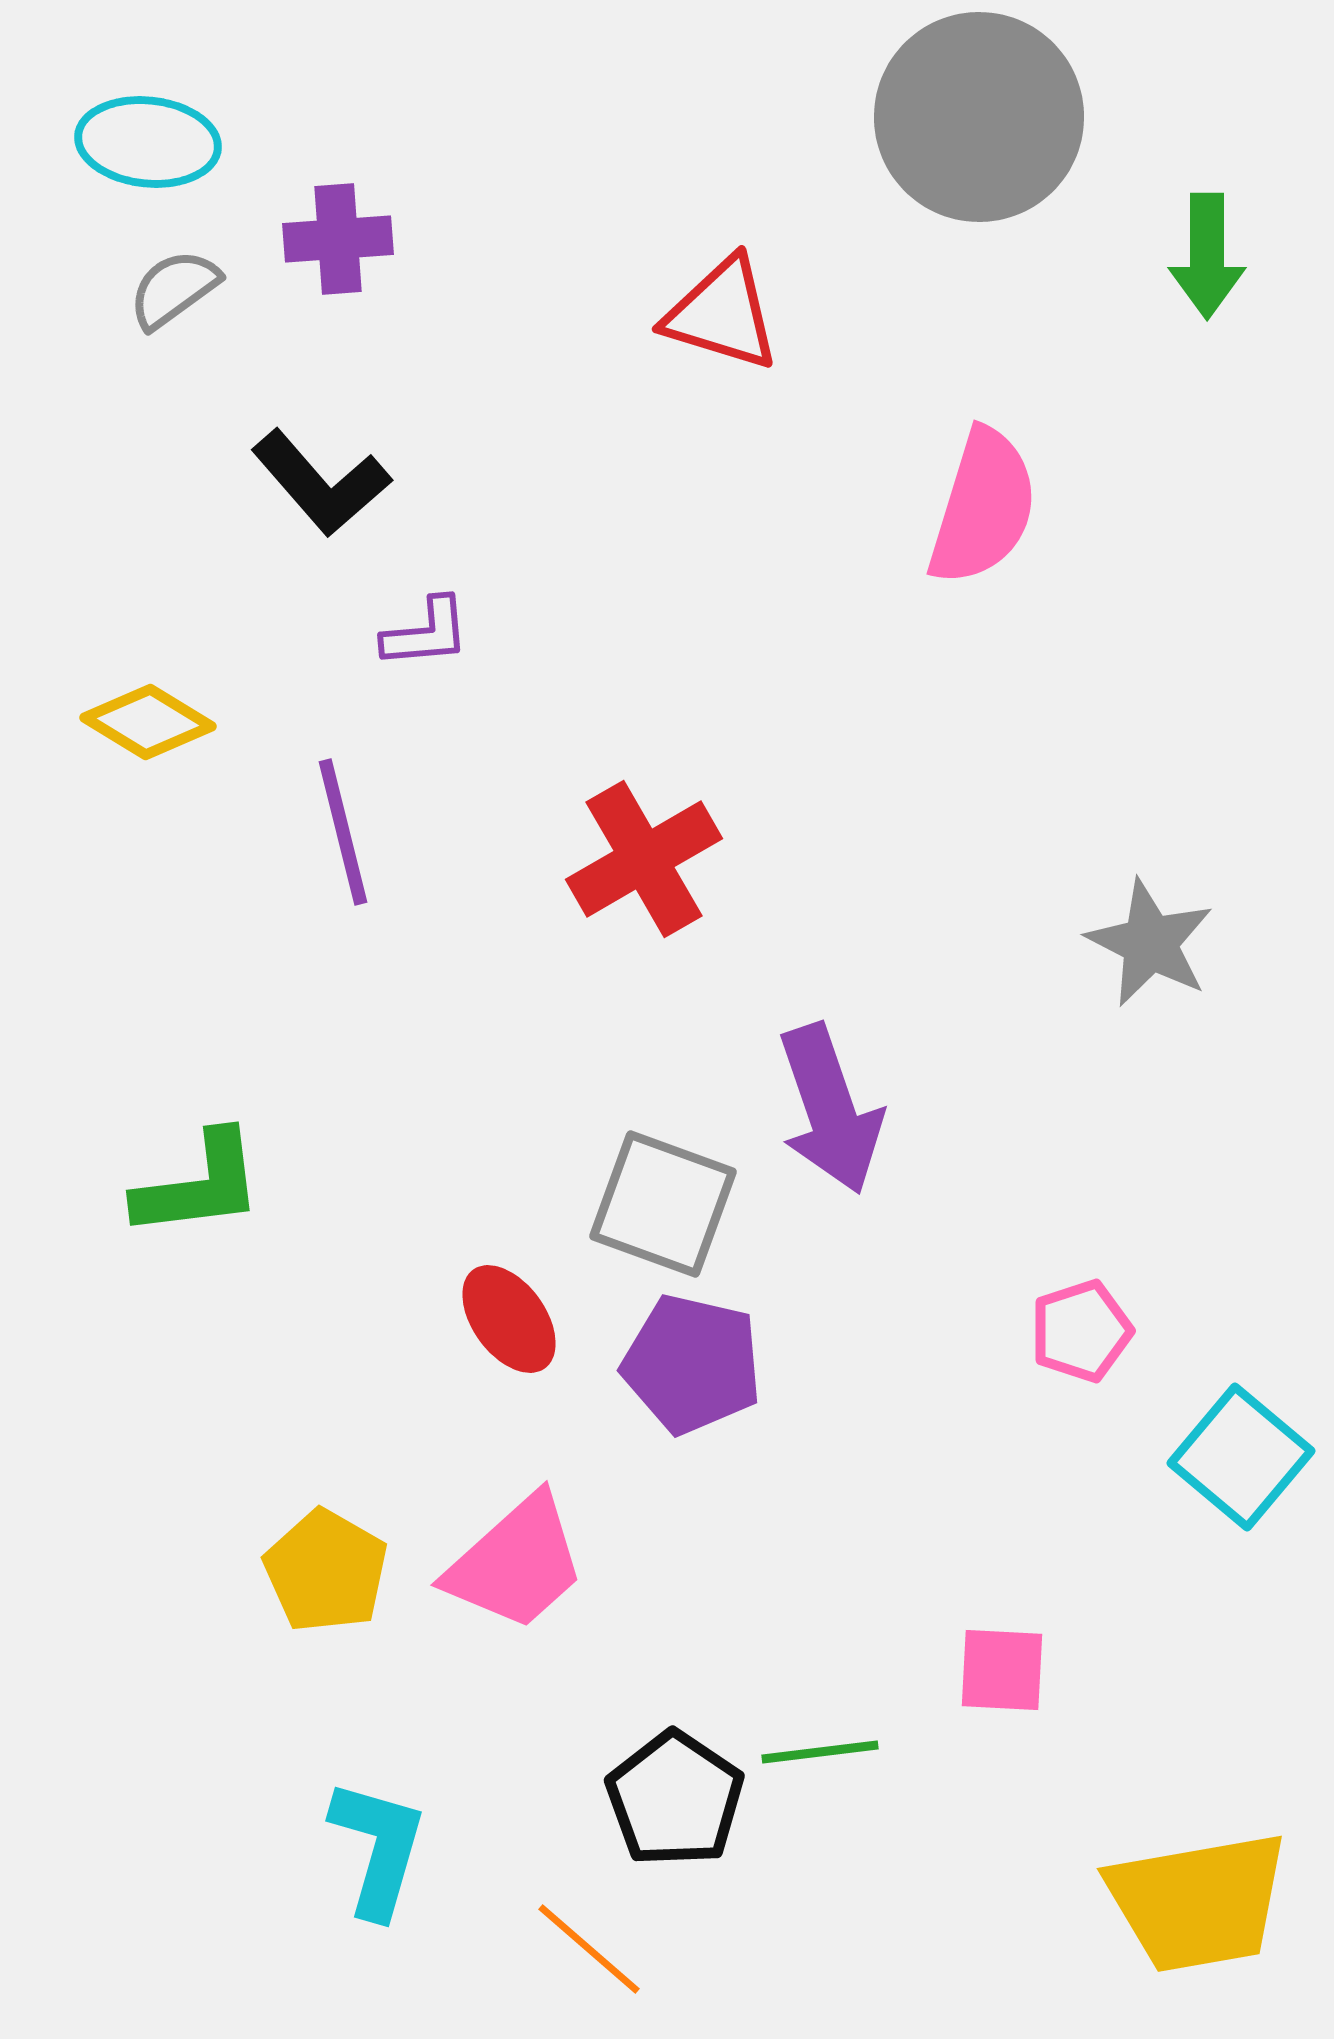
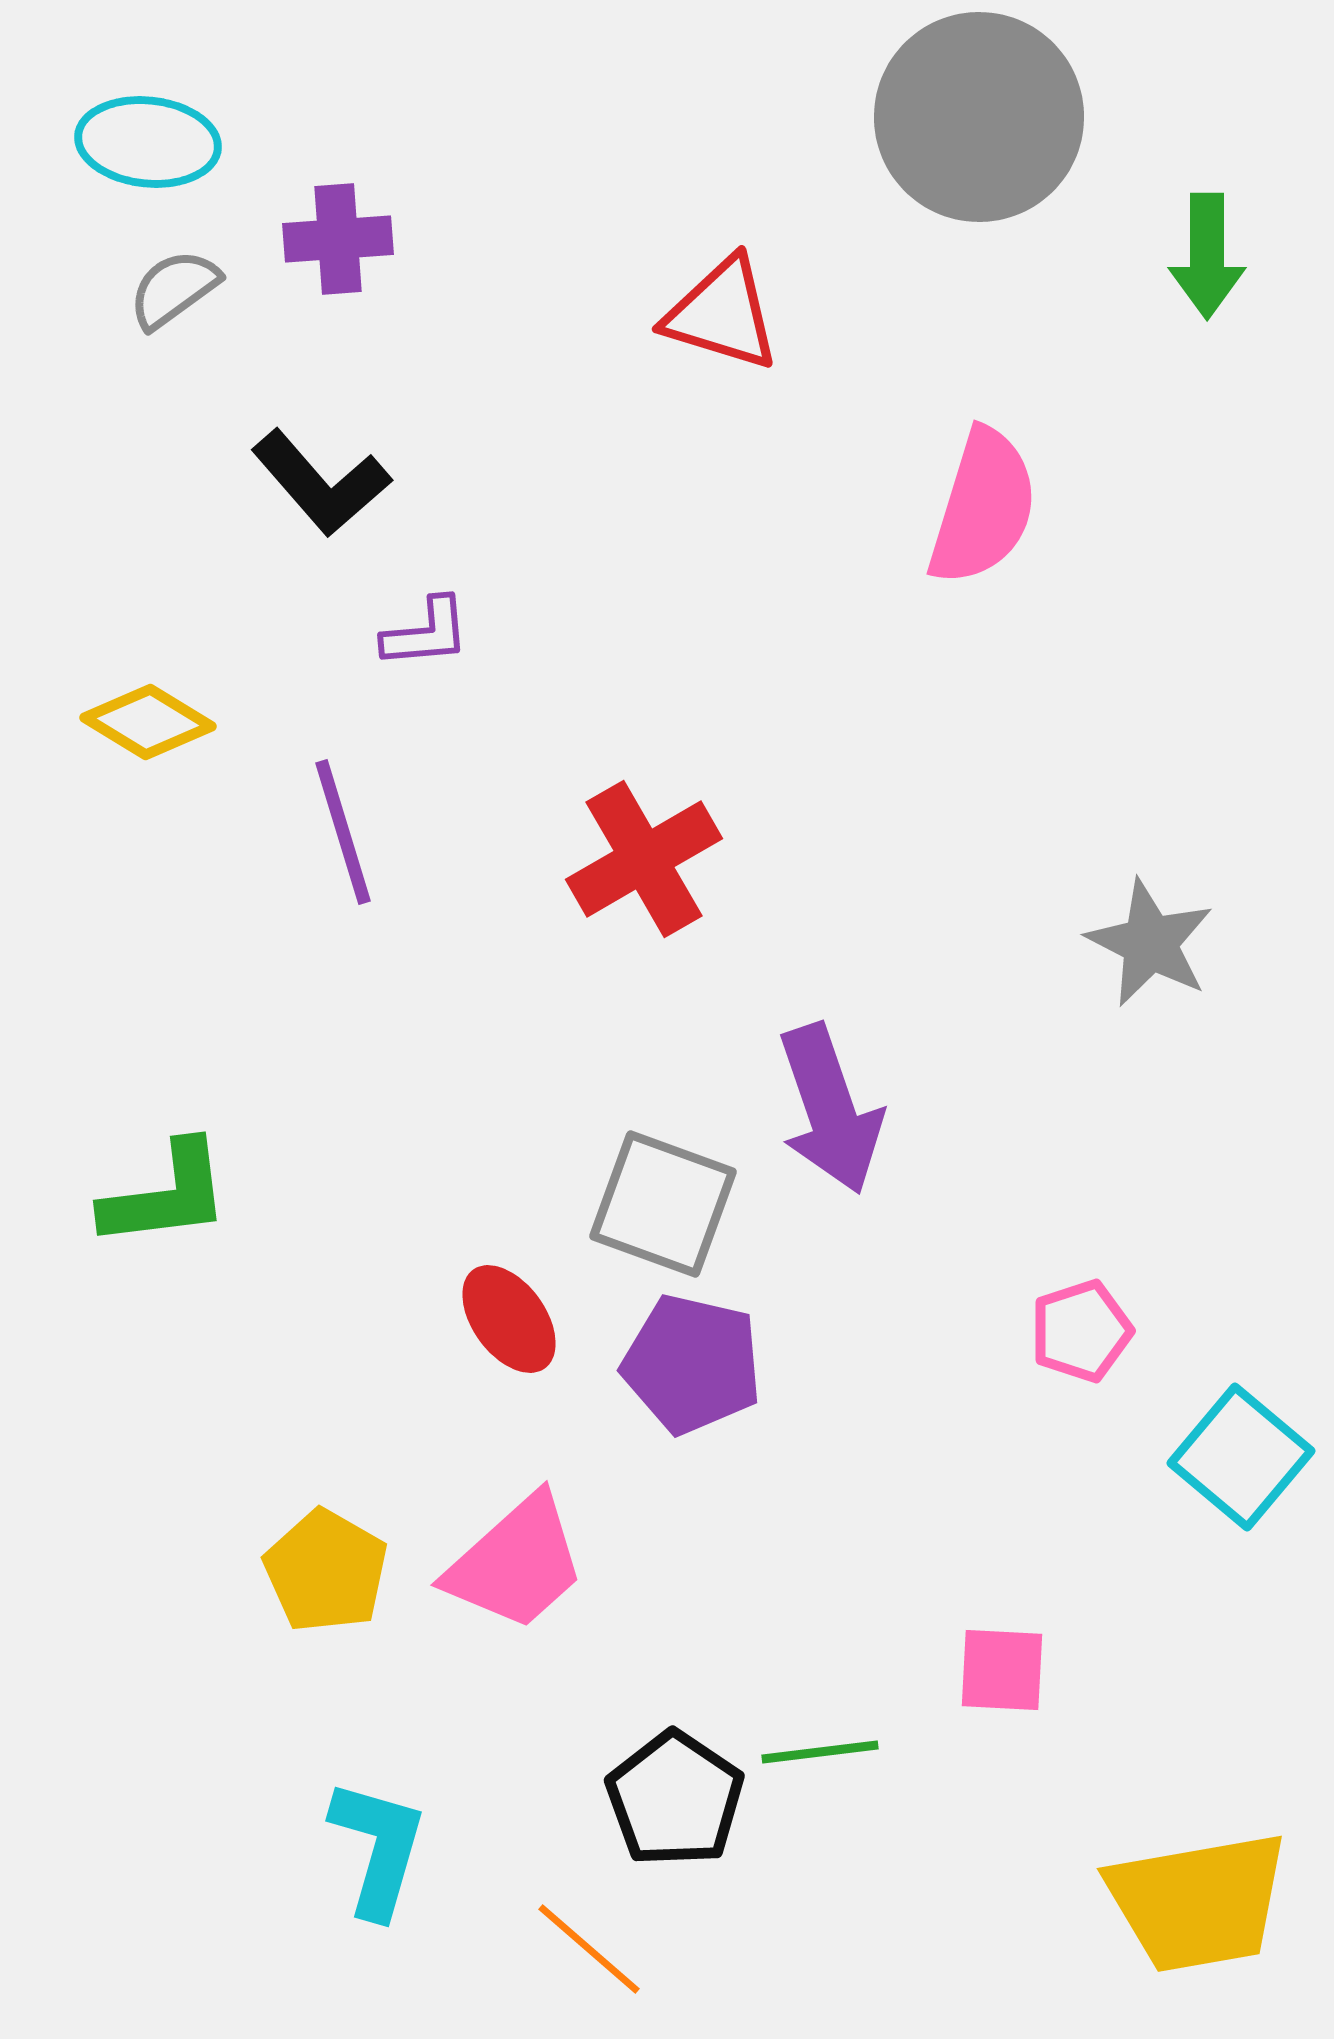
purple line: rotated 3 degrees counterclockwise
green L-shape: moved 33 px left, 10 px down
